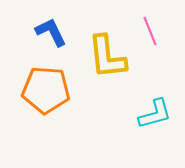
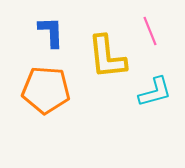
blue L-shape: rotated 24 degrees clockwise
cyan L-shape: moved 22 px up
